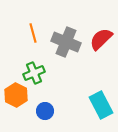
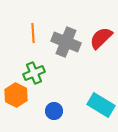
orange line: rotated 12 degrees clockwise
red semicircle: moved 1 px up
cyan rectangle: rotated 32 degrees counterclockwise
blue circle: moved 9 px right
